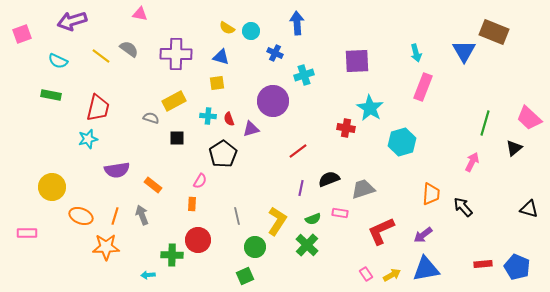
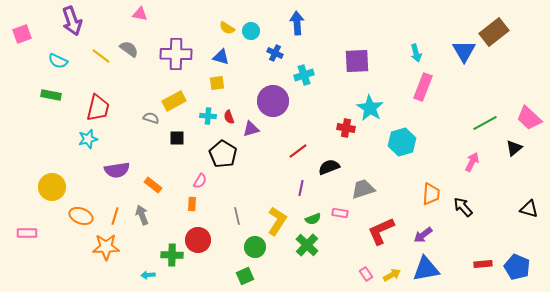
purple arrow at (72, 21): rotated 92 degrees counterclockwise
brown rectangle at (494, 32): rotated 60 degrees counterclockwise
red semicircle at (229, 119): moved 2 px up
green line at (485, 123): rotated 45 degrees clockwise
black pentagon at (223, 154): rotated 8 degrees counterclockwise
black semicircle at (329, 179): moved 12 px up
